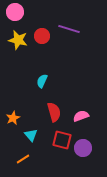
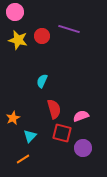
red semicircle: moved 3 px up
cyan triangle: moved 1 px left, 1 px down; rotated 24 degrees clockwise
red square: moved 7 px up
